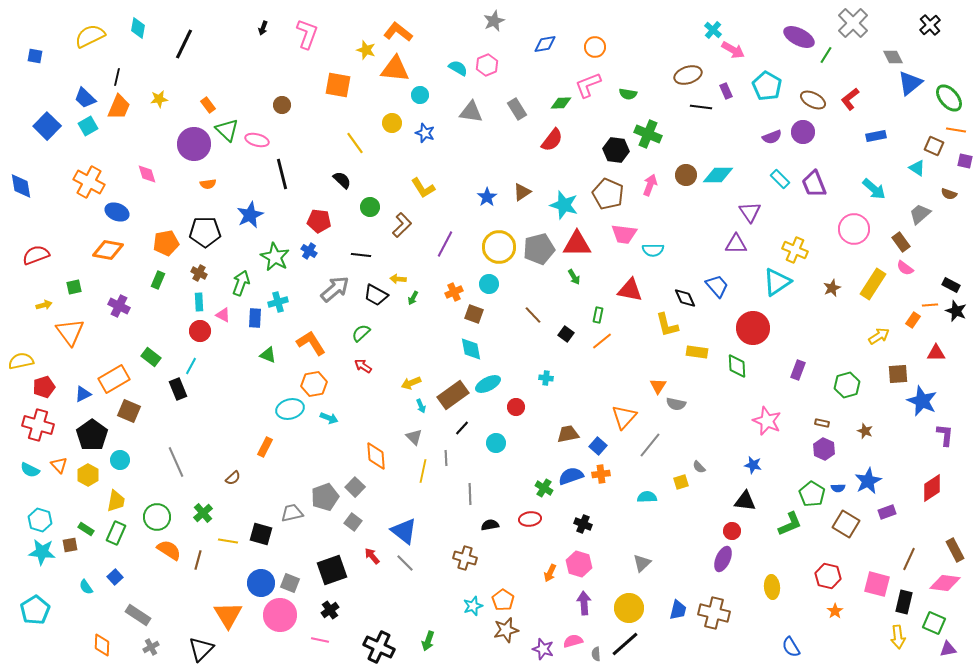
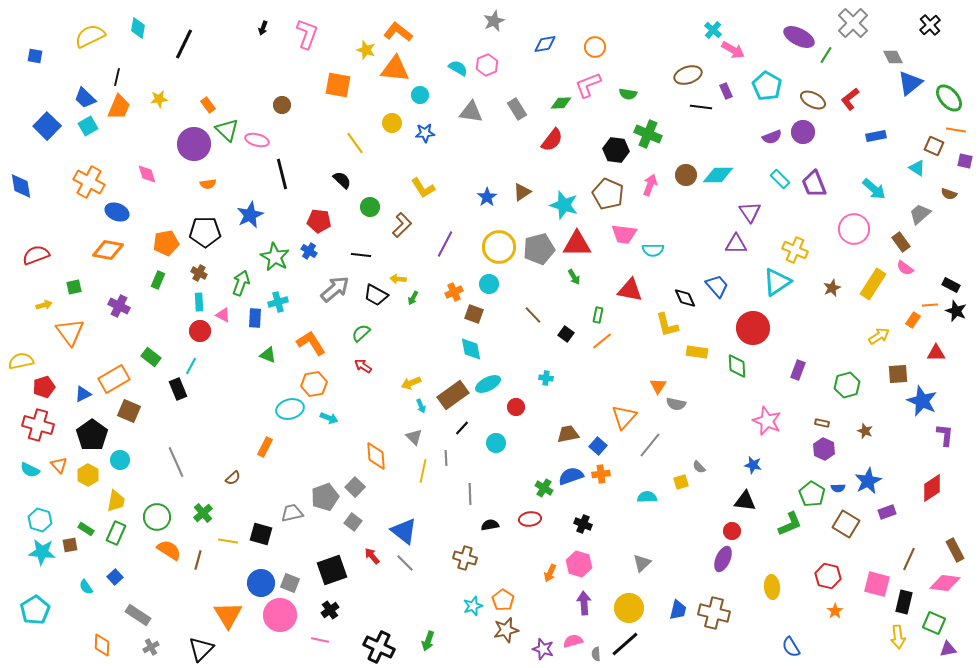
blue star at (425, 133): rotated 24 degrees counterclockwise
